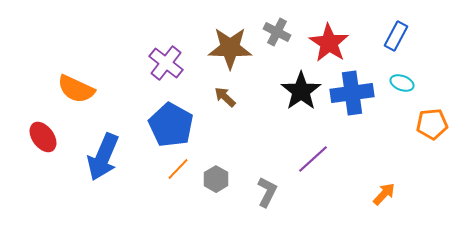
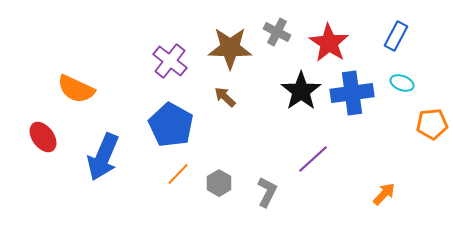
purple cross: moved 4 px right, 2 px up
orange line: moved 5 px down
gray hexagon: moved 3 px right, 4 px down
